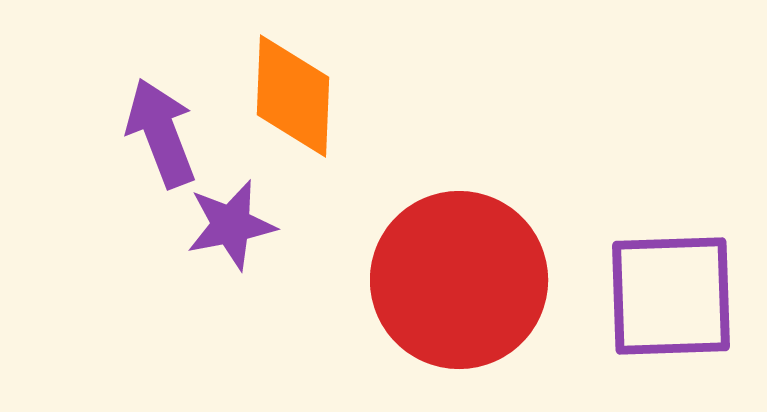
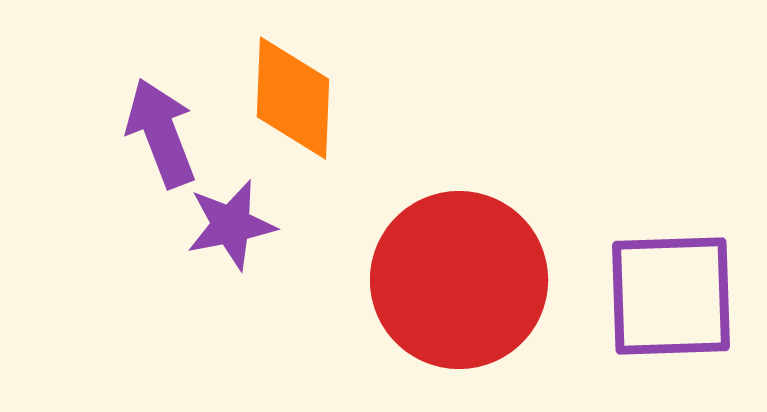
orange diamond: moved 2 px down
